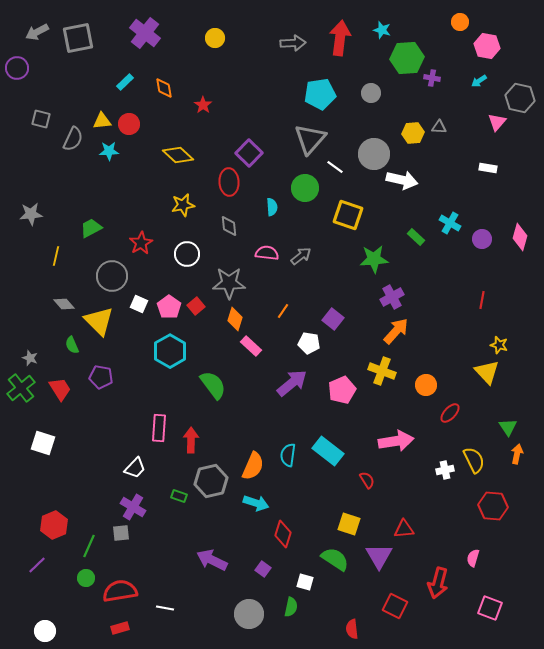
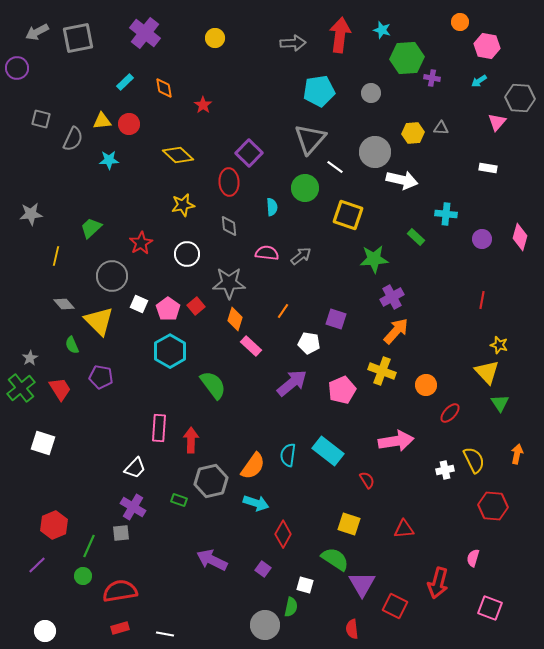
red arrow at (340, 38): moved 3 px up
cyan pentagon at (320, 94): moved 1 px left, 3 px up
gray hexagon at (520, 98): rotated 8 degrees counterclockwise
gray triangle at (439, 127): moved 2 px right, 1 px down
cyan star at (109, 151): moved 9 px down
gray circle at (374, 154): moved 1 px right, 2 px up
cyan cross at (450, 223): moved 4 px left, 9 px up; rotated 25 degrees counterclockwise
green trapezoid at (91, 228): rotated 15 degrees counterclockwise
pink pentagon at (169, 307): moved 1 px left, 2 px down
purple square at (333, 319): moved 3 px right; rotated 20 degrees counterclockwise
gray star at (30, 358): rotated 21 degrees clockwise
green triangle at (508, 427): moved 8 px left, 24 px up
orange semicircle at (253, 466): rotated 12 degrees clockwise
green rectangle at (179, 496): moved 4 px down
red diamond at (283, 534): rotated 12 degrees clockwise
purple triangle at (379, 556): moved 17 px left, 28 px down
green circle at (86, 578): moved 3 px left, 2 px up
white square at (305, 582): moved 3 px down
white line at (165, 608): moved 26 px down
gray circle at (249, 614): moved 16 px right, 11 px down
